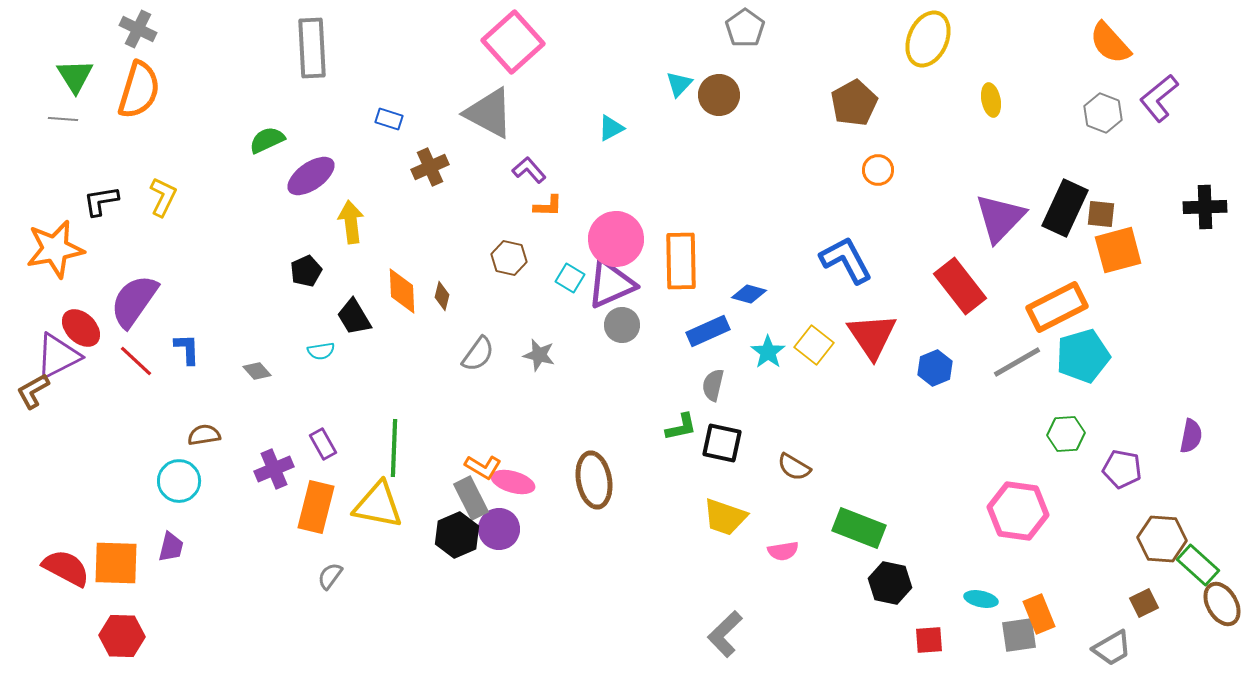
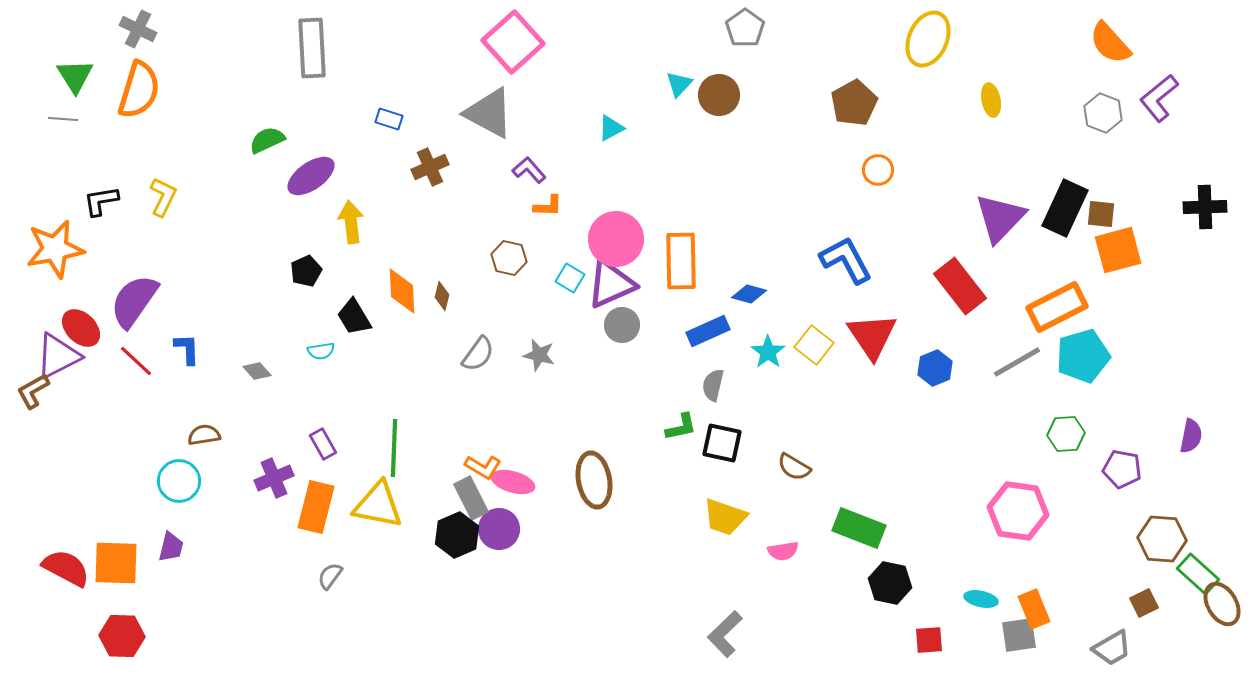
purple cross at (274, 469): moved 9 px down
green rectangle at (1198, 565): moved 9 px down
orange rectangle at (1039, 614): moved 5 px left, 5 px up
